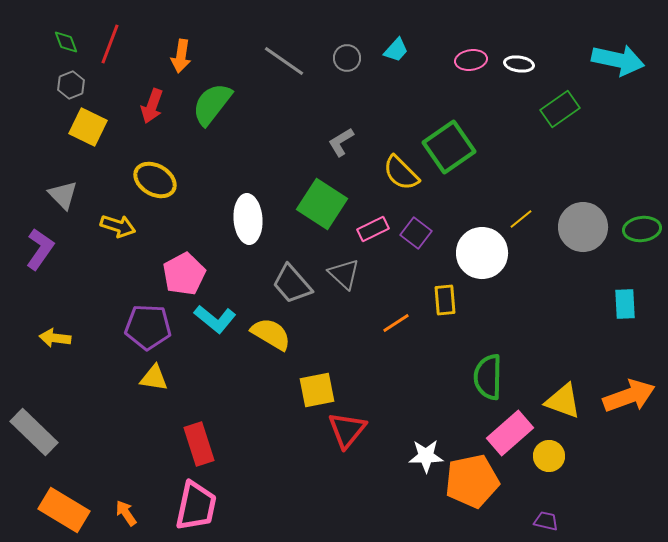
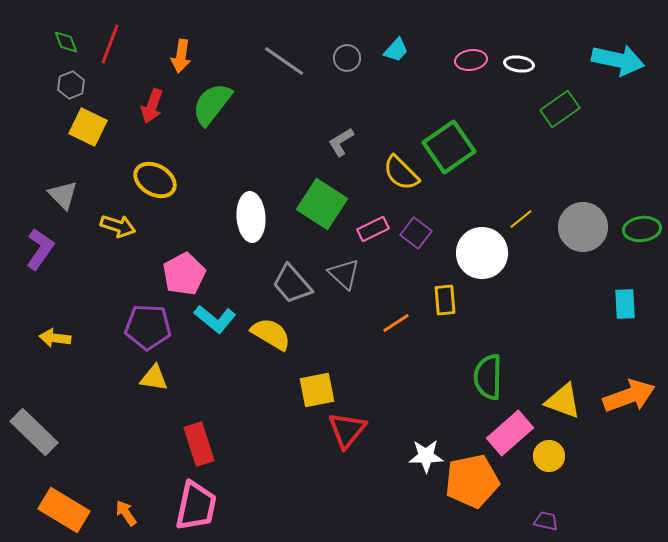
white ellipse at (248, 219): moved 3 px right, 2 px up
